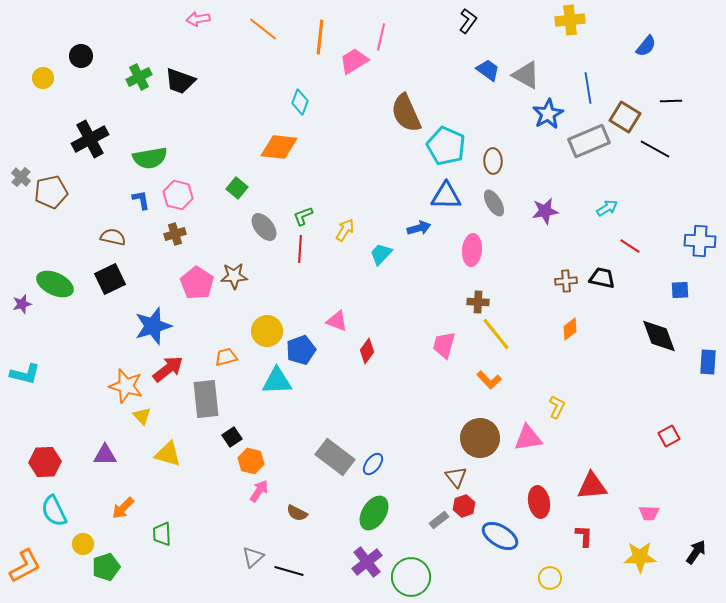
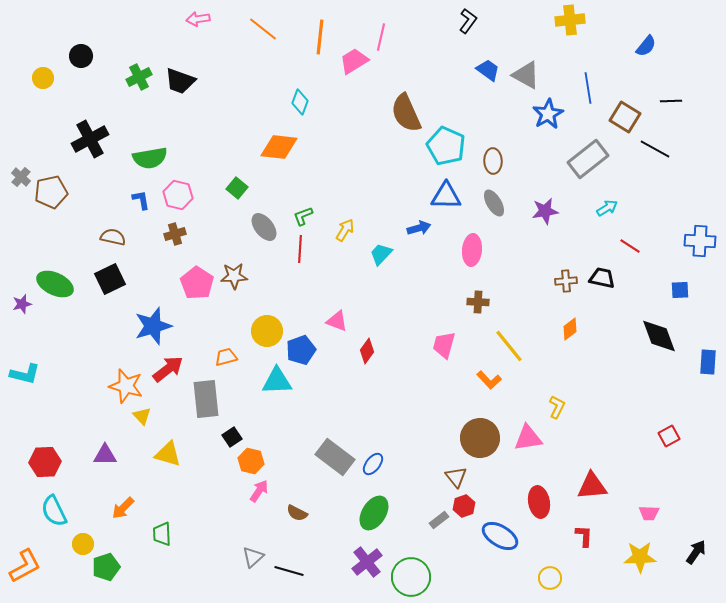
gray rectangle at (589, 141): moved 1 px left, 18 px down; rotated 15 degrees counterclockwise
yellow line at (496, 334): moved 13 px right, 12 px down
